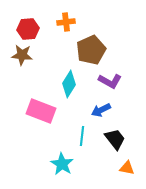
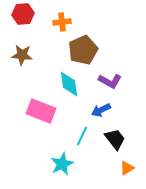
orange cross: moved 4 px left
red hexagon: moved 5 px left, 15 px up
brown pentagon: moved 8 px left
cyan diamond: rotated 40 degrees counterclockwise
cyan line: rotated 18 degrees clockwise
cyan star: rotated 15 degrees clockwise
orange triangle: rotated 42 degrees counterclockwise
